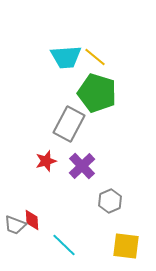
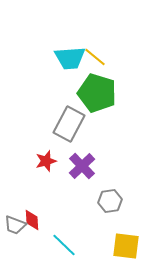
cyan trapezoid: moved 4 px right, 1 px down
gray hexagon: rotated 15 degrees clockwise
